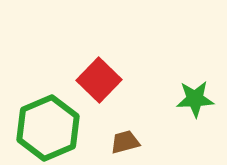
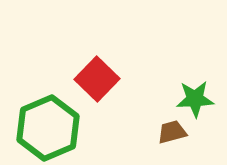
red square: moved 2 px left, 1 px up
brown trapezoid: moved 47 px right, 10 px up
